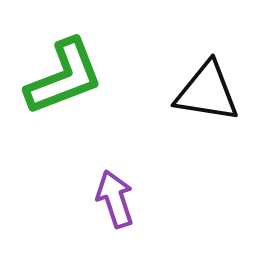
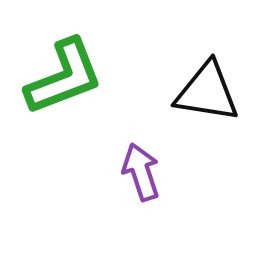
purple arrow: moved 26 px right, 27 px up
